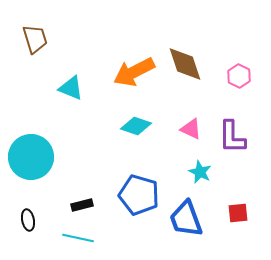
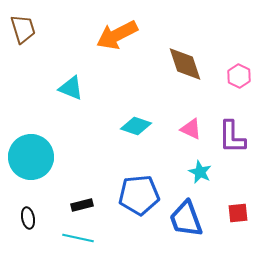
brown trapezoid: moved 12 px left, 10 px up
orange arrow: moved 17 px left, 37 px up
blue pentagon: rotated 21 degrees counterclockwise
black ellipse: moved 2 px up
